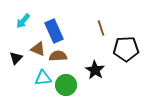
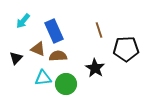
brown line: moved 2 px left, 2 px down
black star: moved 2 px up
green circle: moved 1 px up
